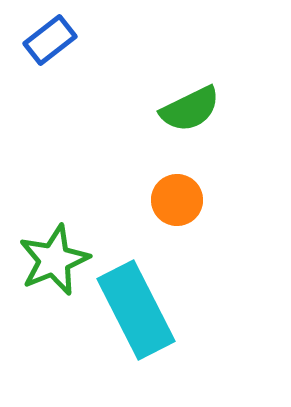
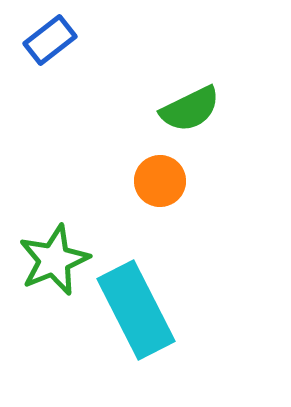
orange circle: moved 17 px left, 19 px up
